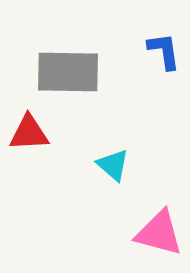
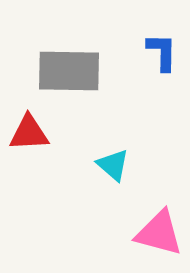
blue L-shape: moved 2 px left, 1 px down; rotated 9 degrees clockwise
gray rectangle: moved 1 px right, 1 px up
